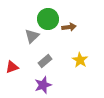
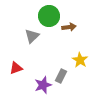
green circle: moved 1 px right, 3 px up
gray rectangle: moved 16 px right, 15 px down; rotated 24 degrees counterclockwise
red triangle: moved 4 px right, 1 px down
